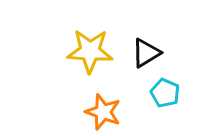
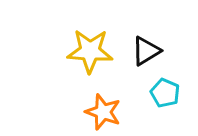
black triangle: moved 2 px up
